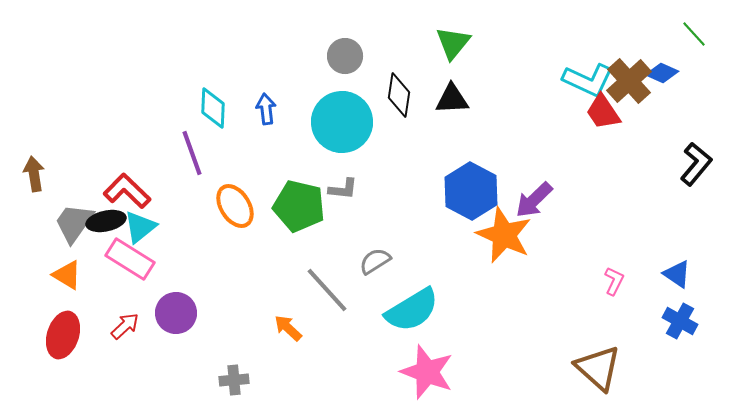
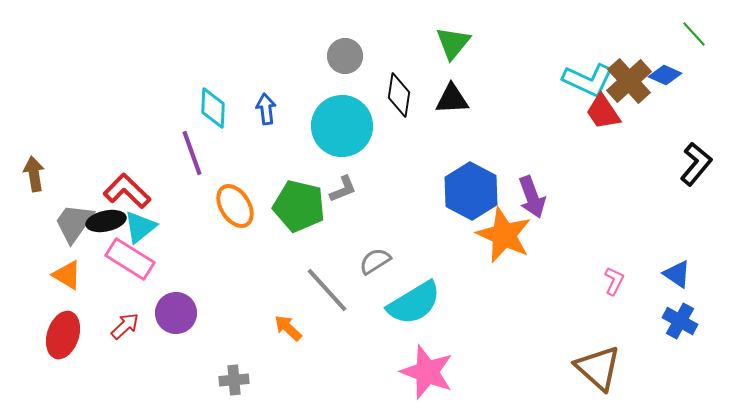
blue diamond: moved 3 px right, 2 px down
cyan circle: moved 4 px down
gray L-shape: rotated 28 degrees counterclockwise
purple arrow: moved 2 px left, 3 px up; rotated 66 degrees counterclockwise
cyan semicircle: moved 2 px right, 7 px up
